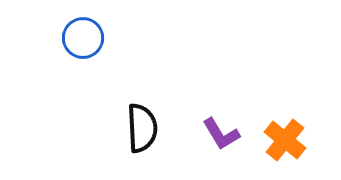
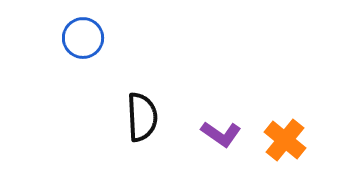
black semicircle: moved 11 px up
purple L-shape: rotated 24 degrees counterclockwise
